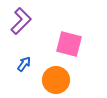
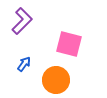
purple L-shape: moved 1 px right
